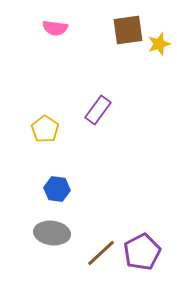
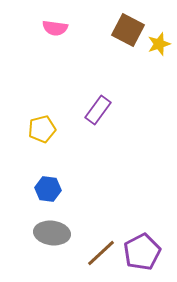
brown square: rotated 36 degrees clockwise
yellow pentagon: moved 3 px left; rotated 24 degrees clockwise
blue hexagon: moved 9 px left
